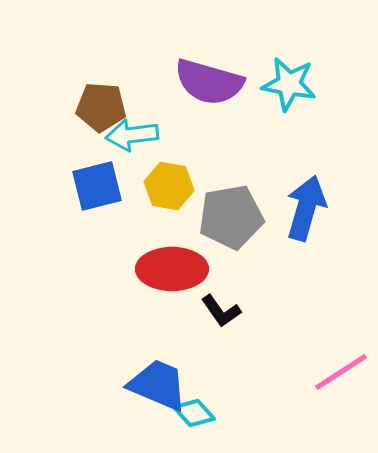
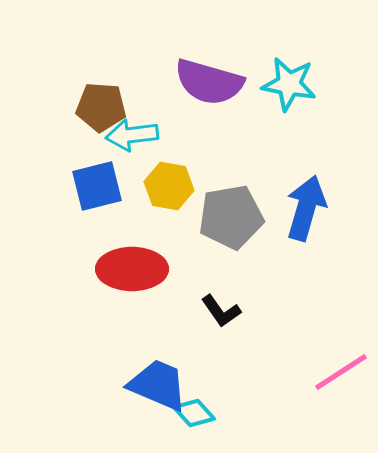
red ellipse: moved 40 px left
